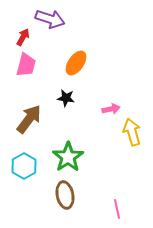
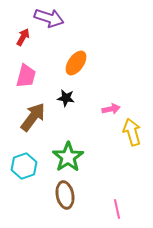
purple arrow: moved 1 px left, 1 px up
pink trapezoid: moved 11 px down
brown arrow: moved 4 px right, 2 px up
cyan hexagon: rotated 10 degrees clockwise
